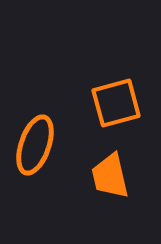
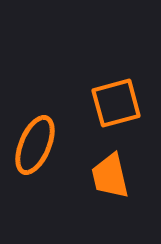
orange ellipse: rotated 4 degrees clockwise
